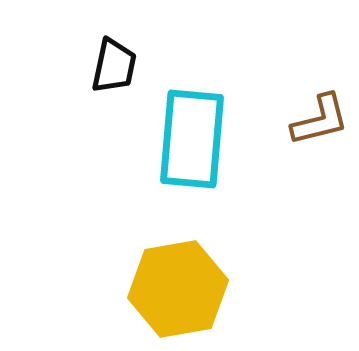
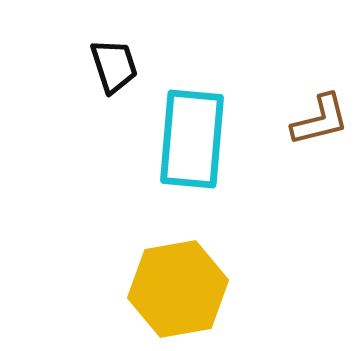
black trapezoid: rotated 30 degrees counterclockwise
